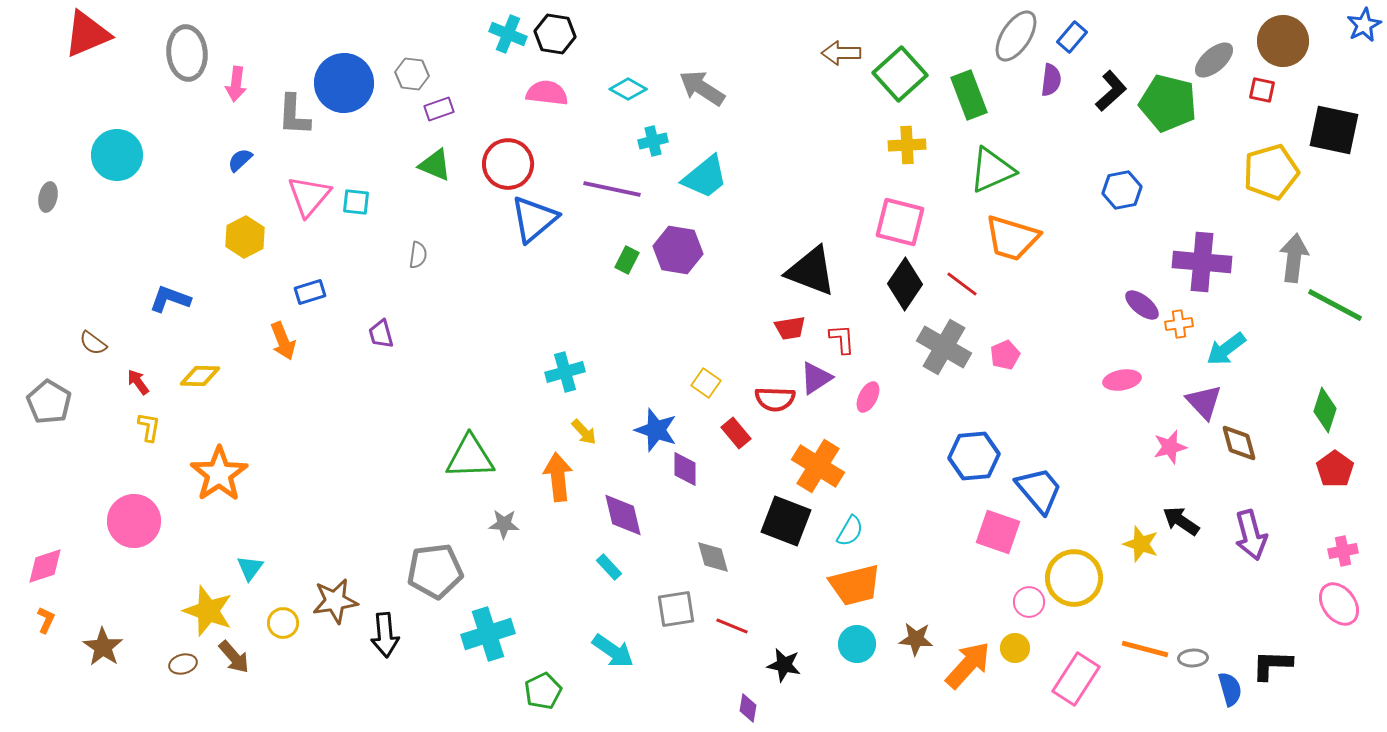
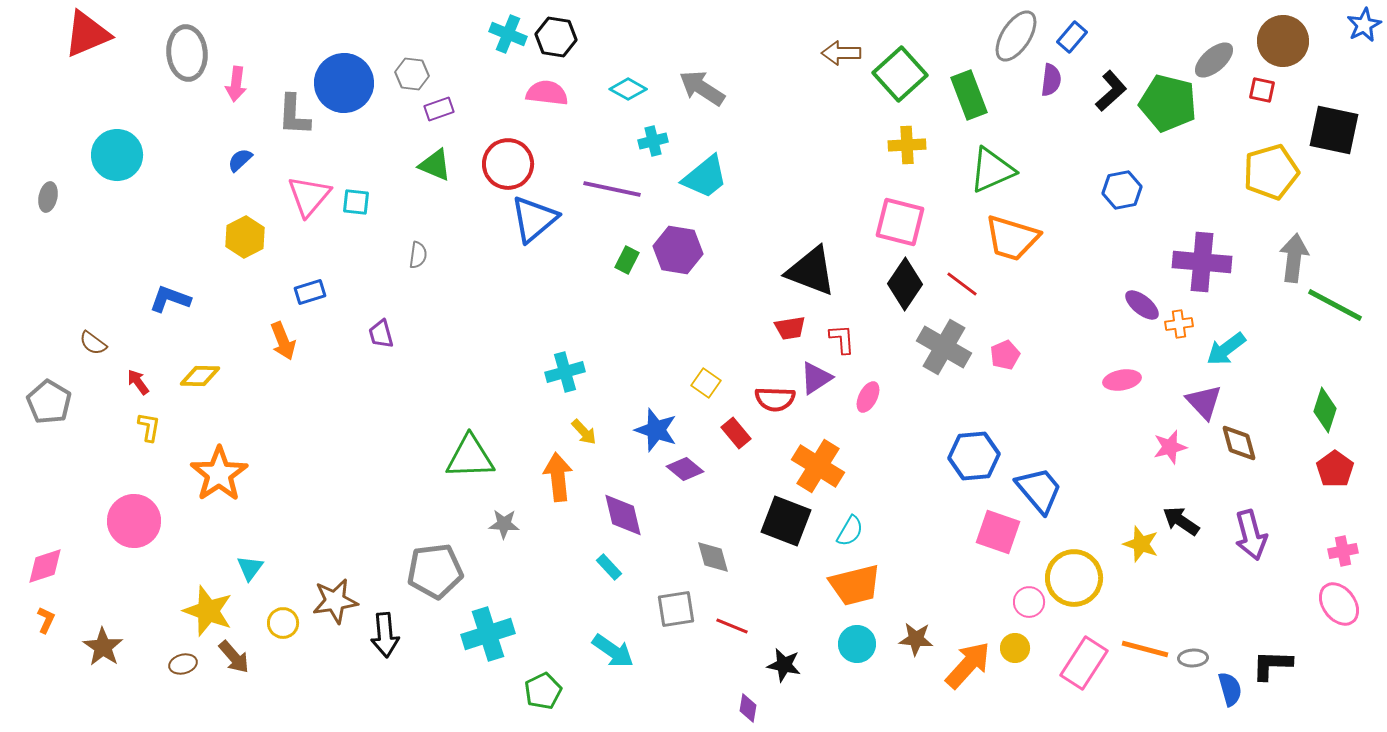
black hexagon at (555, 34): moved 1 px right, 3 px down
purple diamond at (685, 469): rotated 51 degrees counterclockwise
pink rectangle at (1076, 679): moved 8 px right, 16 px up
